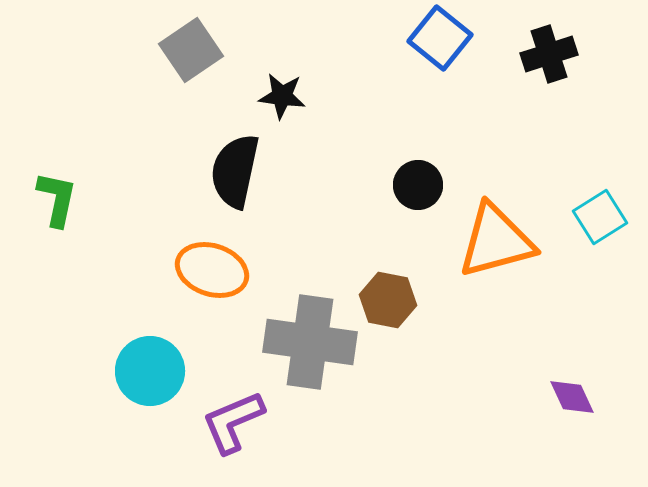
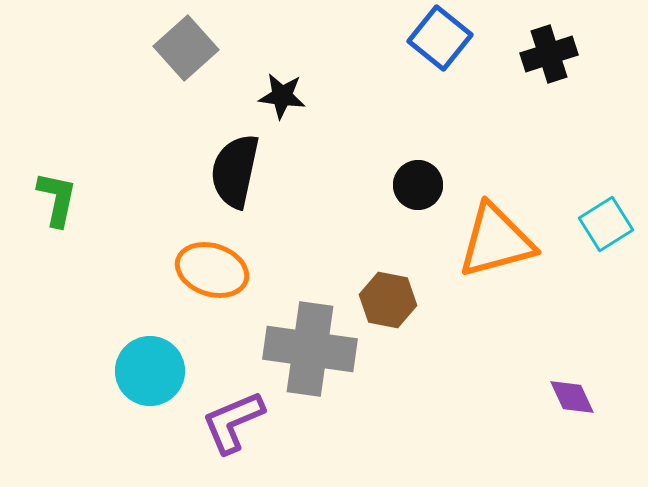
gray square: moved 5 px left, 2 px up; rotated 8 degrees counterclockwise
cyan square: moved 6 px right, 7 px down
gray cross: moved 7 px down
